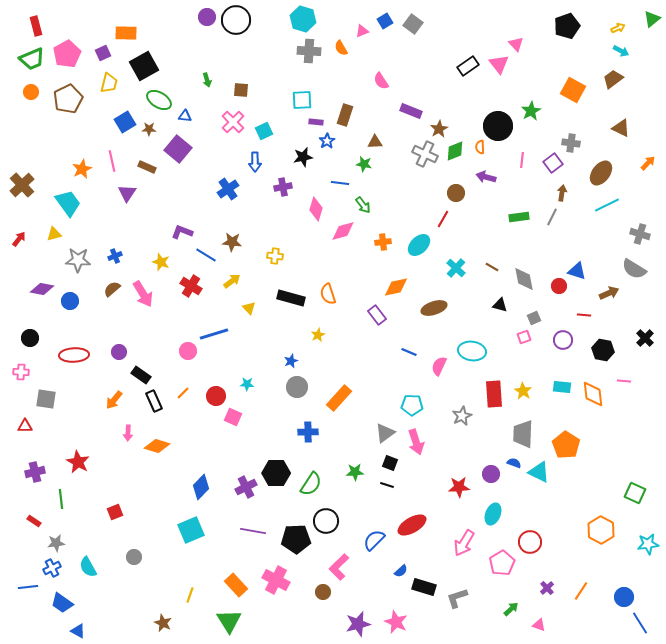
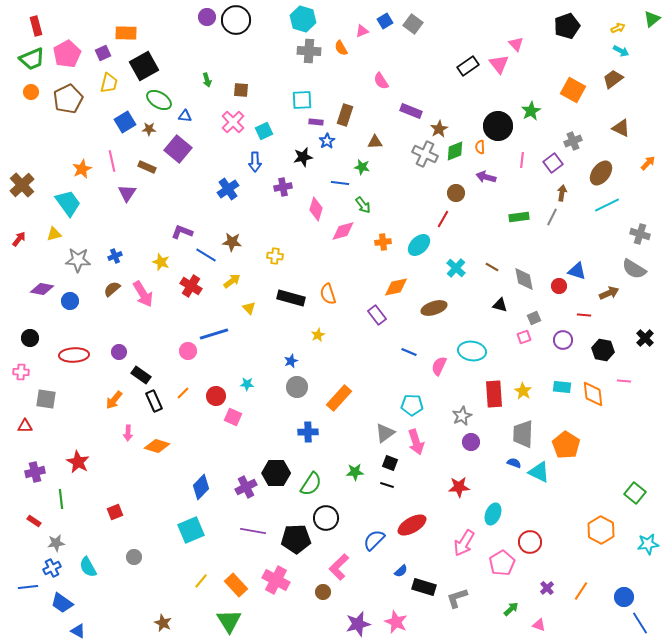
gray cross at (571, 143): moved 2 px right, 2 px up; rotated 30 degrees counterclockwise
green star at (364, 164): moved 2 px left, 3 px down
purple circle at (491, 474): moved 20 px left, 32 px up
green square at (635, 493): rotated 15 degrees clockwise
black circle at (326, 521): moved 3 px up
yellow line at (190, 595): moved 11 px right, 14 px up; rotated 21 degrees clockwise
